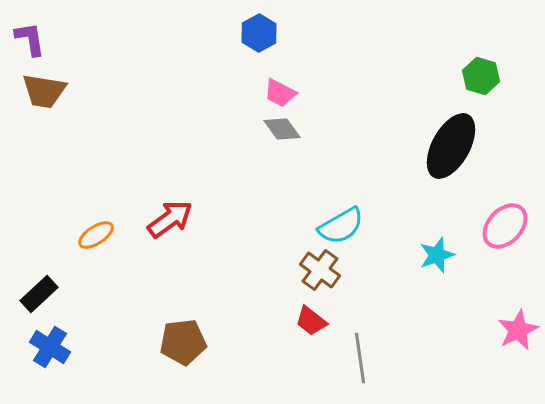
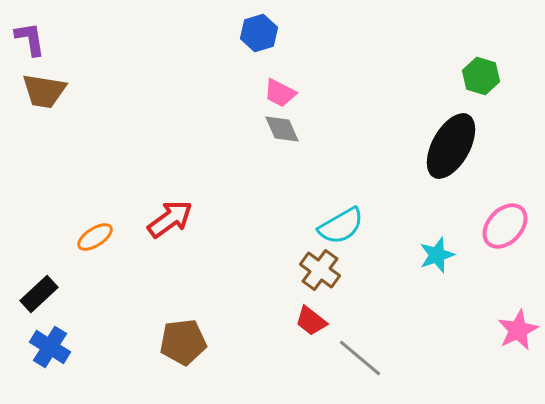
blue hexagon: rotated 12 degrees clockwise
gray diamond: rotated 12 degrees clockwise
orange ellipse: moved 1 px left, 2 px down
gray line: rotated 42 degrees counterclockwise
